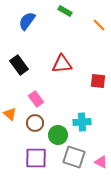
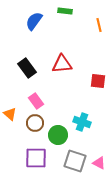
green rectangle: rotated 24 degrees counterclockwise
blue semicircle: moved 7 px right
orange line: rotated 32 degrees clockwise
black rectangle: moved 8 px right, 3 px down
pink rectangle: moved 2 px down
cyan cross: rotated 24 degrees clockwise
gray square: moved 1 px right, 4 px down
pink triangle: moved 2 px left, 1 px down
